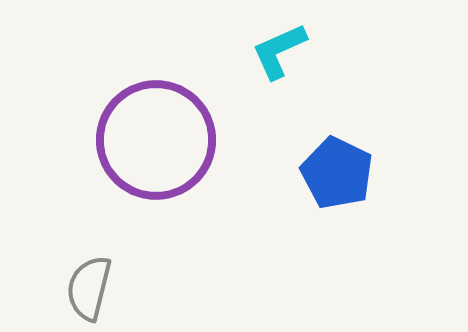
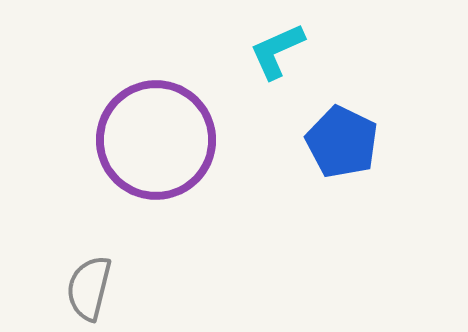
cyan L-shape: moved 2 px left
blue pentagon: moved 5 px right, 31 px up
